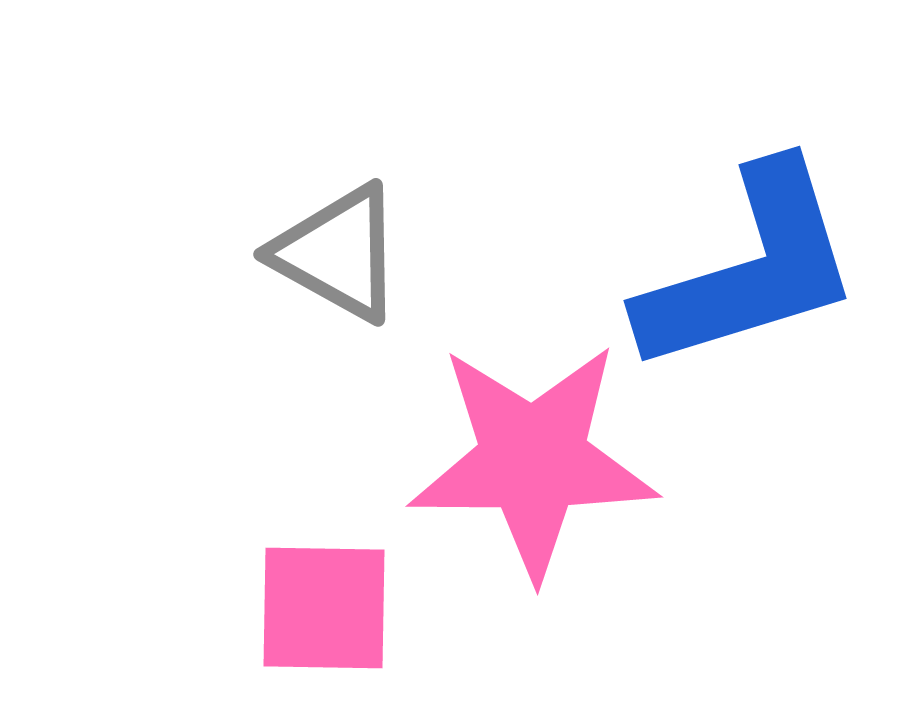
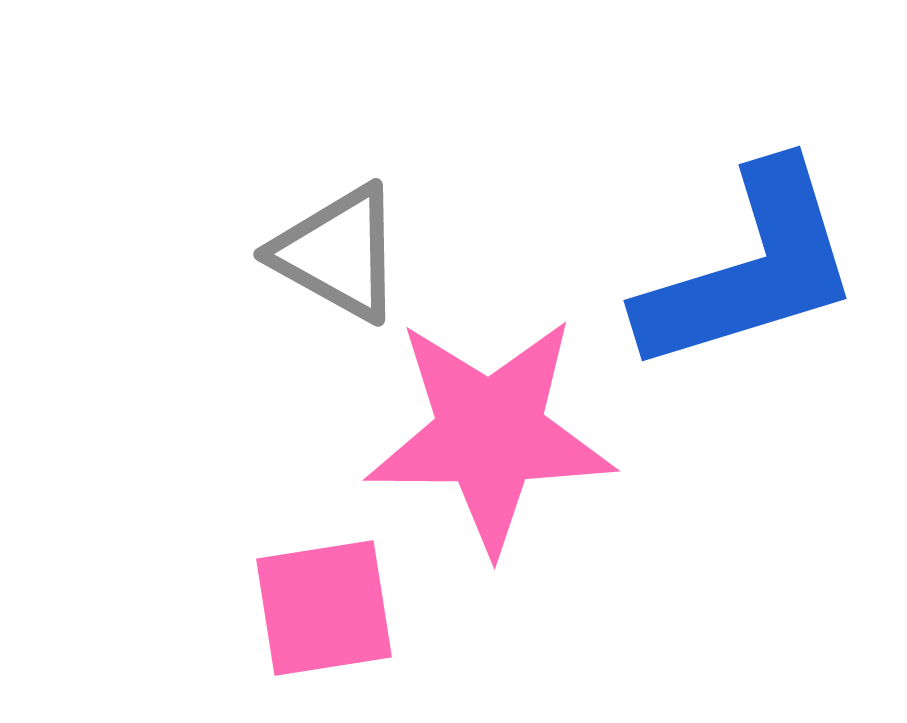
pink star: moved 43 px left, 26 px up
pink square: rotated 10 degrees counterclockwise
